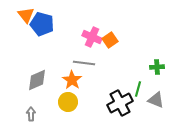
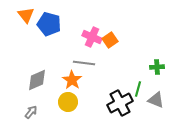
blue pentagon: moved 7 px right
gray arrow: moved 2 px up; rotated 40 degrees clockwise
